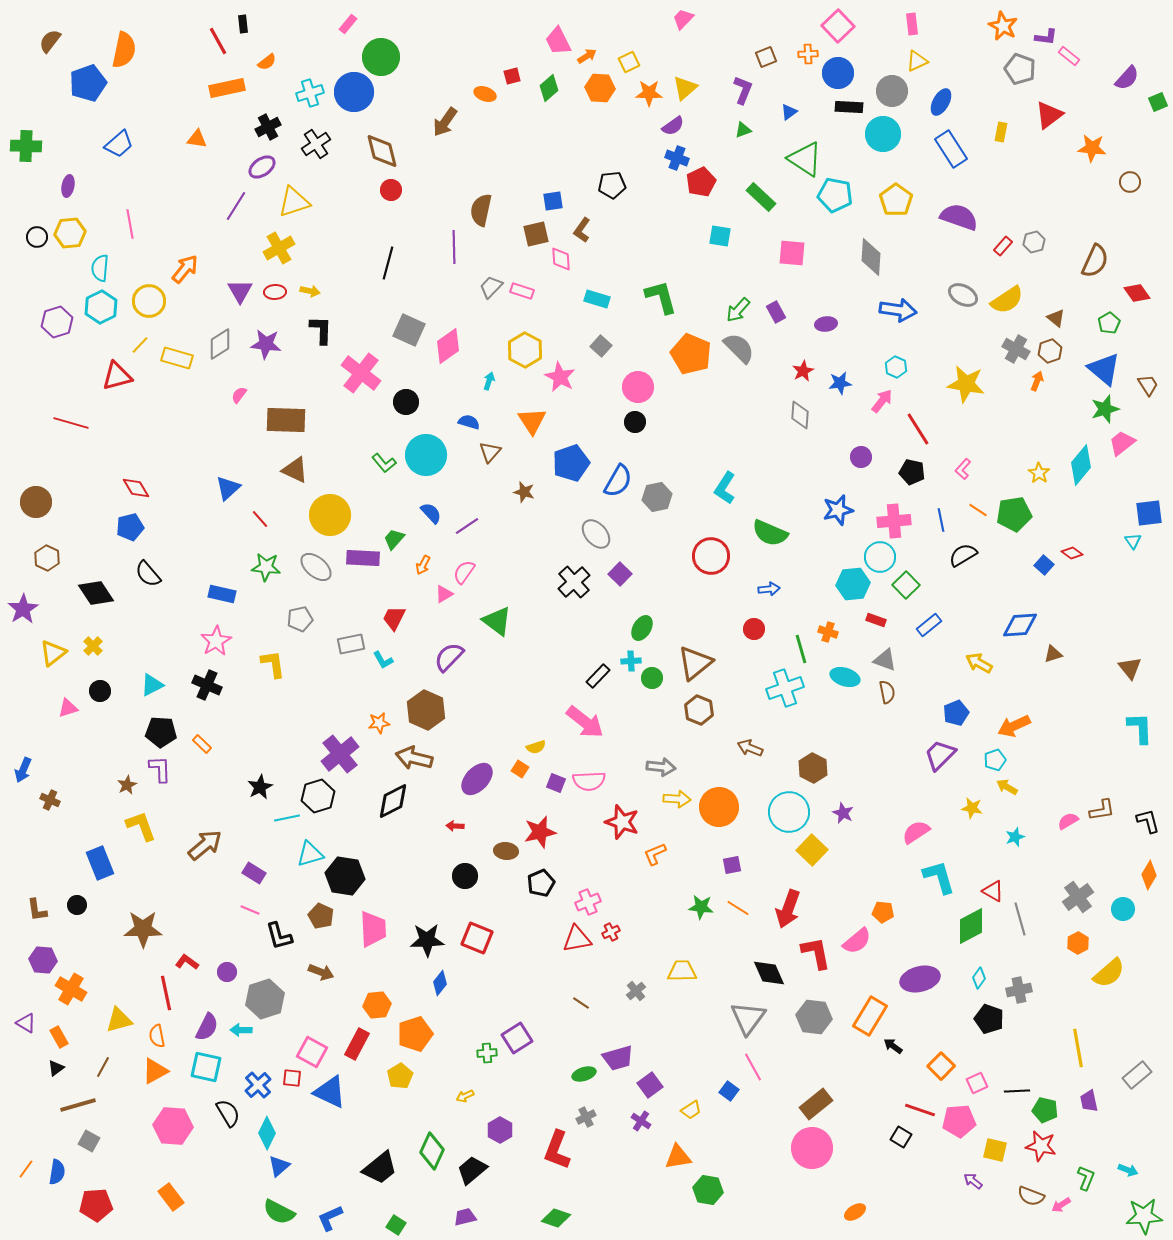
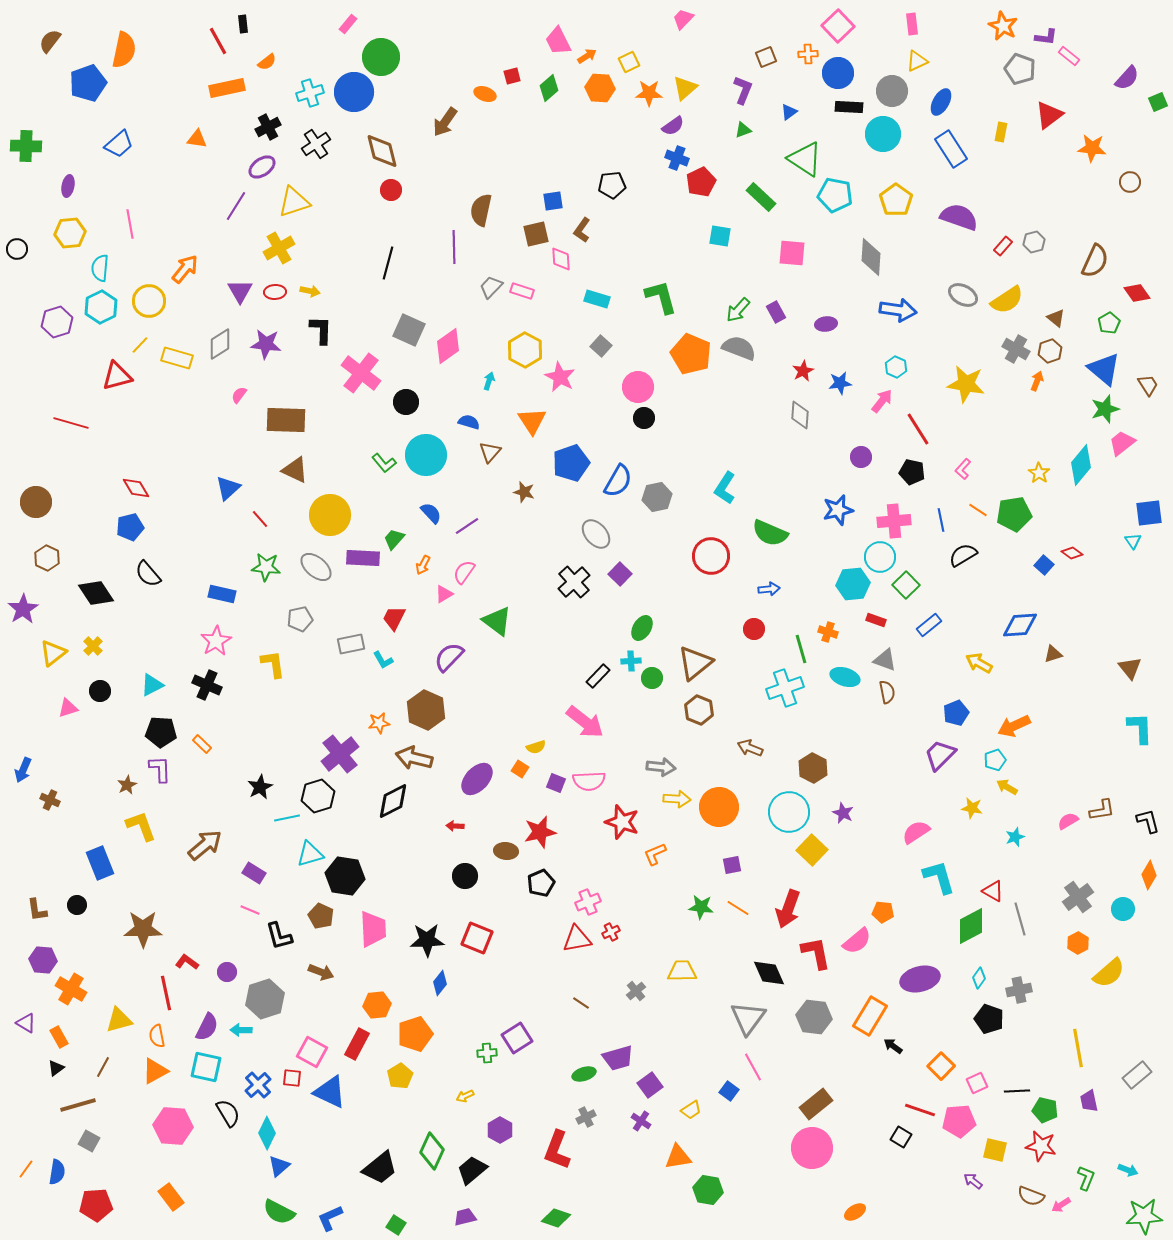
black circle at (37, 237): moved 20 px left, 12 px down
gray semicircle at (739, 348): rotated 24 degrees counterclockwise
black circle at (635, 422): moved 9 px right, 4 px up
